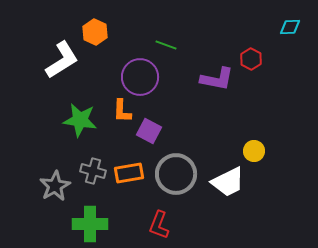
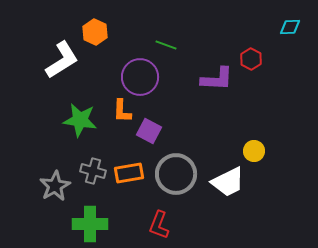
purple L-shape: rotated 8 degrees counterclockwise
